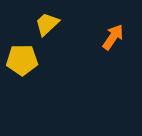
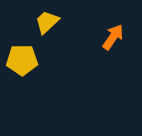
yellow trapezoid: moved 2 px up
